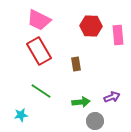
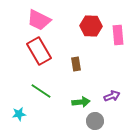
purple arrow: moved 1 px up
cyan star: moved 2 px left, 1 px up
